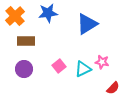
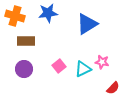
orange cross: rotated 30 degrees counterclockwise
